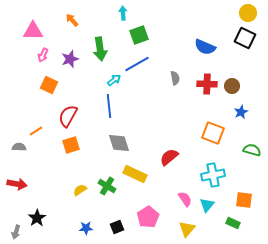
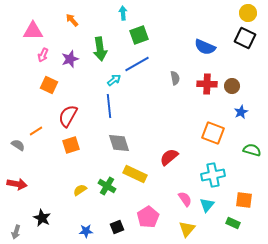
gray semicircle at (19, 147): moved 1 px left, 2 px up; rotated 32 degrees clockwise
black star at (37, 218): moved 5 px right; rotated 12 degrees counterclockwise
blue star at (86, 228): moved 3 px down
